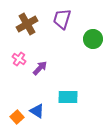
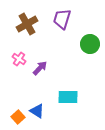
green circle: moved 3 px left, 5 px down
orange square: moved 1 px right
